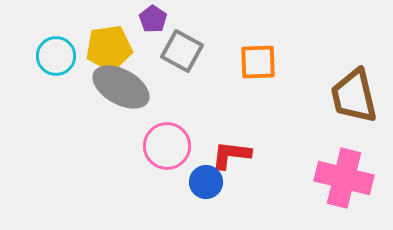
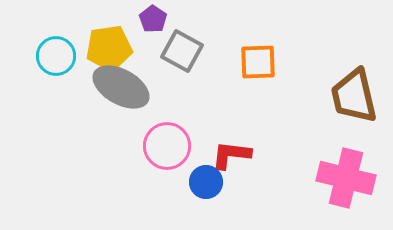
pink cross: moved 2 px right
